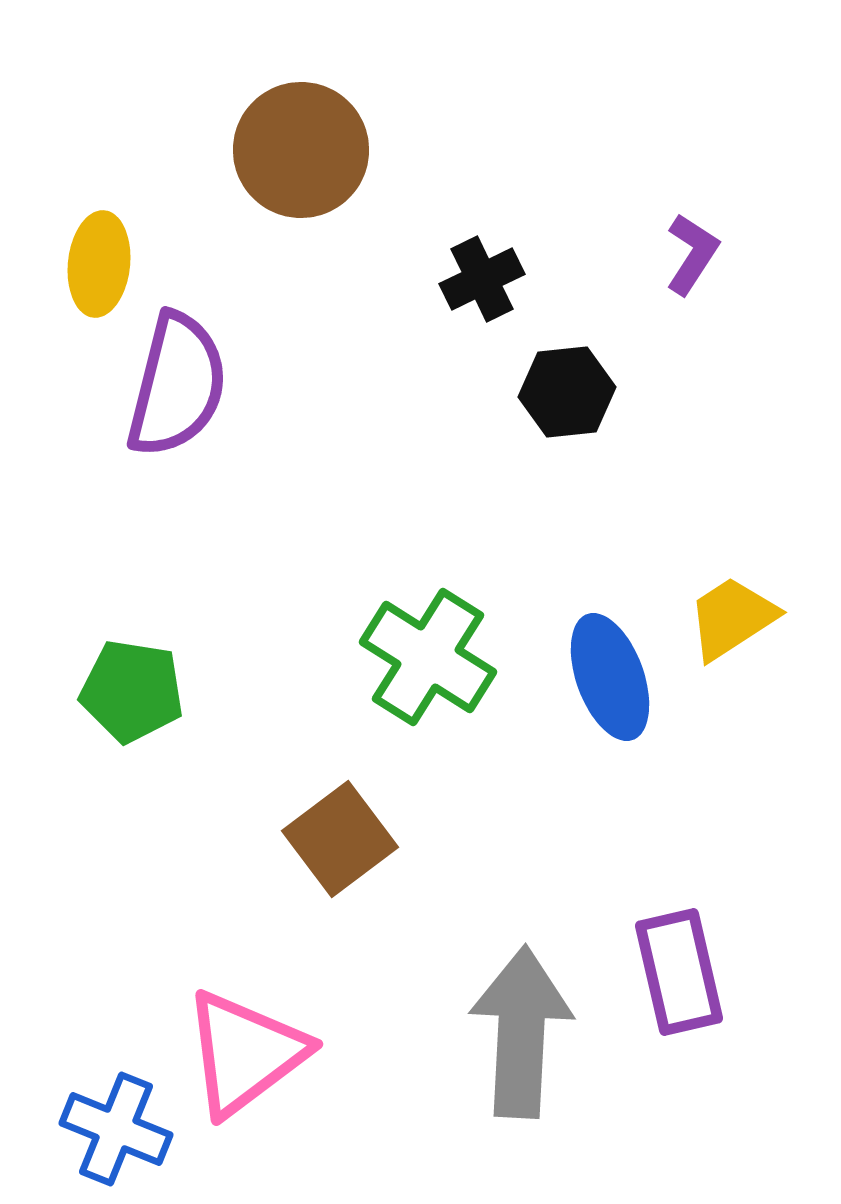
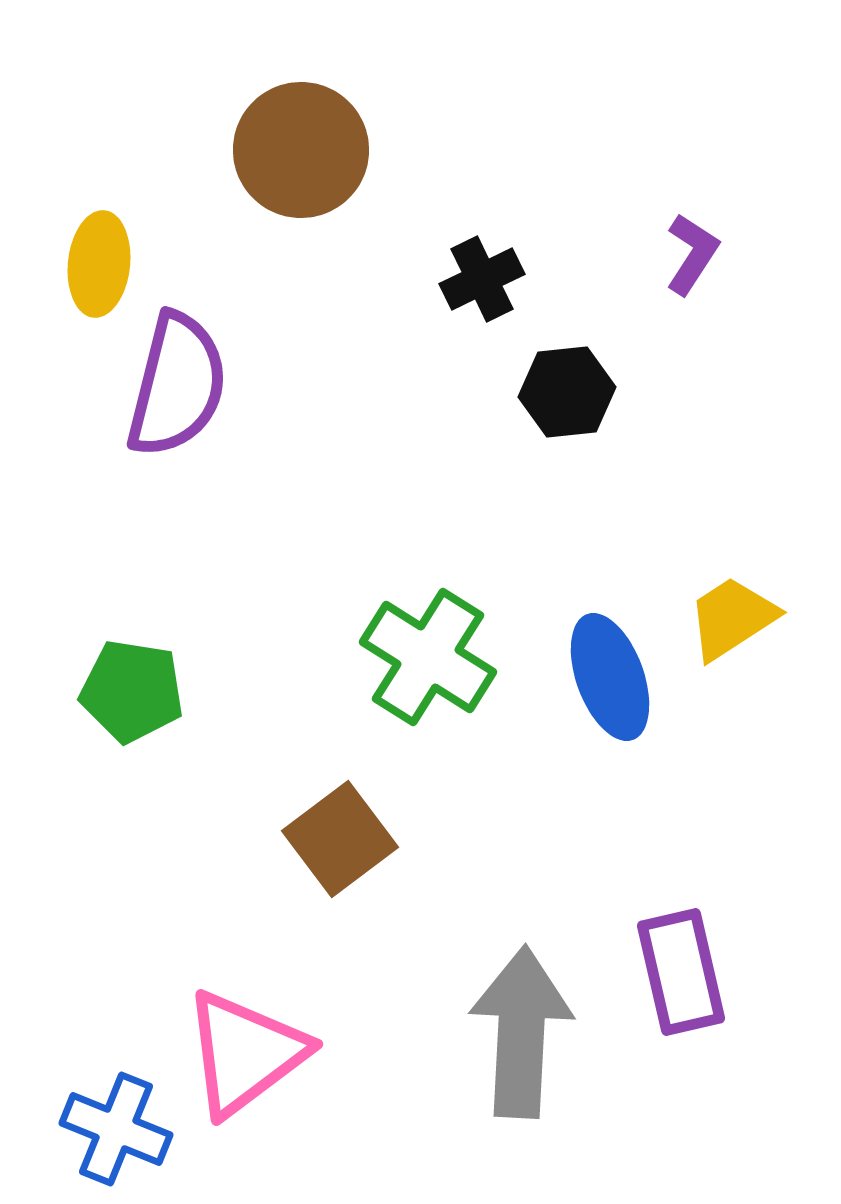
purple rectangle: moved 2 px right
